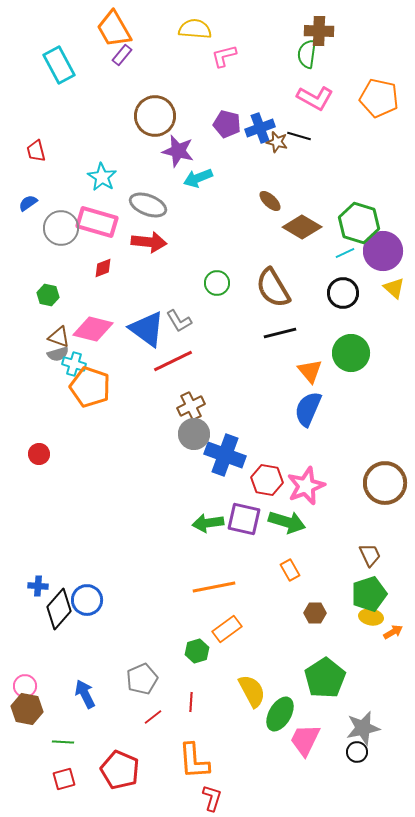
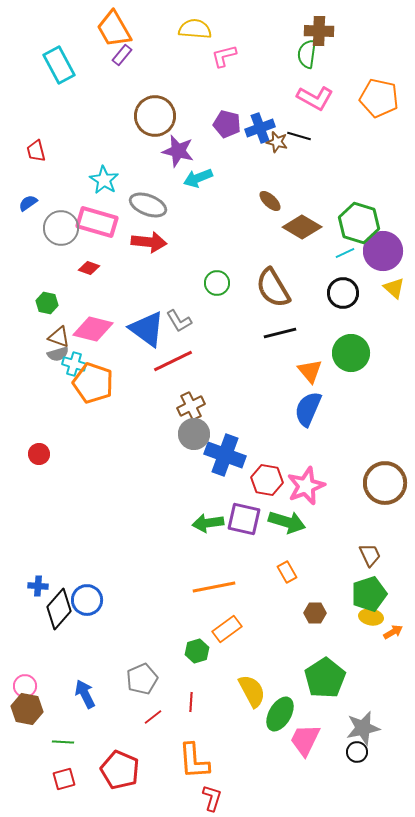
cyan star at (102, 177): moved 2 px right, 3 px down
red diamond at (103, 268): moved 14 px left; rotated 40 degrees clockwise
green hexagon at (48, 295): moved 1 px left, 8 px down
orange pentagon at (90, 387): moved 3 px right, 4 px up
orange rectangle at (290, 570): moved 3 px left, 2 px down
